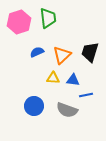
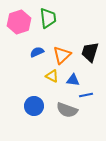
yellow triangle: moved 1 px left, 2 px up; rotated 24 degrees clockwise
